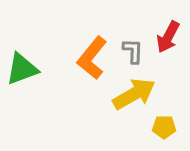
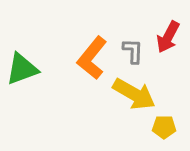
yellow arrow: rotated 60 degrees clockwise
